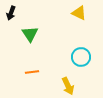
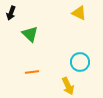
green triangle: rotated 12 degrees counterclockwise
cyan circle: moved 1 px left, 5 px down
